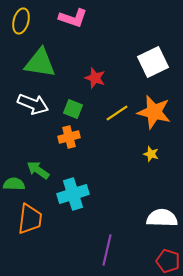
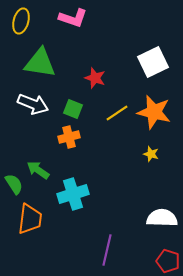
green semicircle: rotated 55 degrees clockwise
